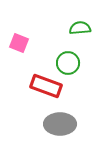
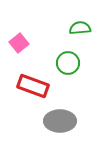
pink square: rotated 30 degrees clockwise
red rectangle: moved 13 px left
gray ellipse: moved 3 px up
